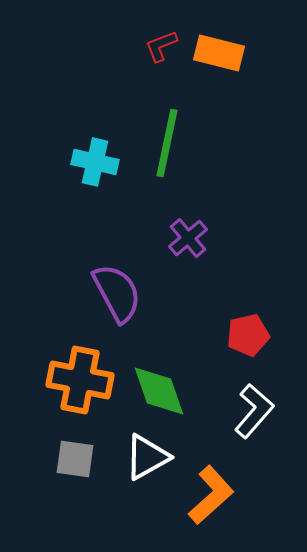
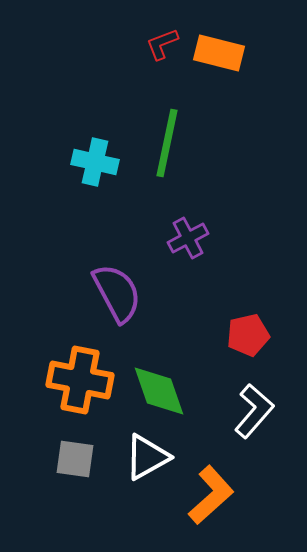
red L-shape: moved 1 px right, 2 px up
purple cross: rotated 12 degrees clockwise
